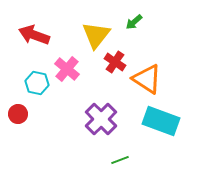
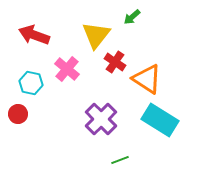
green arrow: moved 2 px left, 5 px up
cyan hexagon: moved 6 px left
cyan rectangle: moved 1 px left, 1 px up; rotated 12 degrees clockwise
